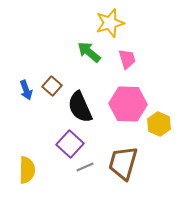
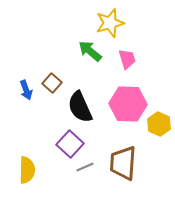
green arrow: moved 1 px right, 1 px up
brown square: moved 3 px up
brown trapezoid: rotated 12 degrees counterclockwise
